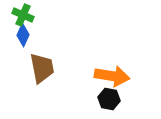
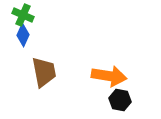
brown trapezoid: moved 2 px right, 4 px down
orange arrow: moved 3 px left
black hexagon: moved 11 px right, 1 px down
